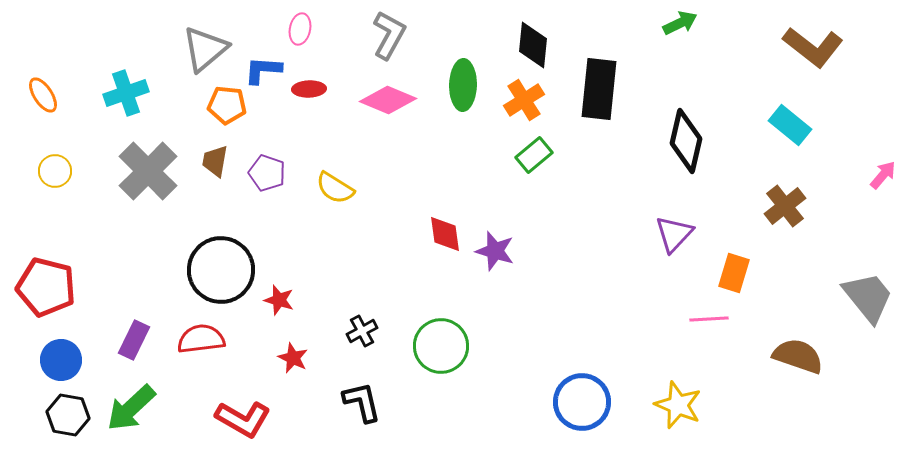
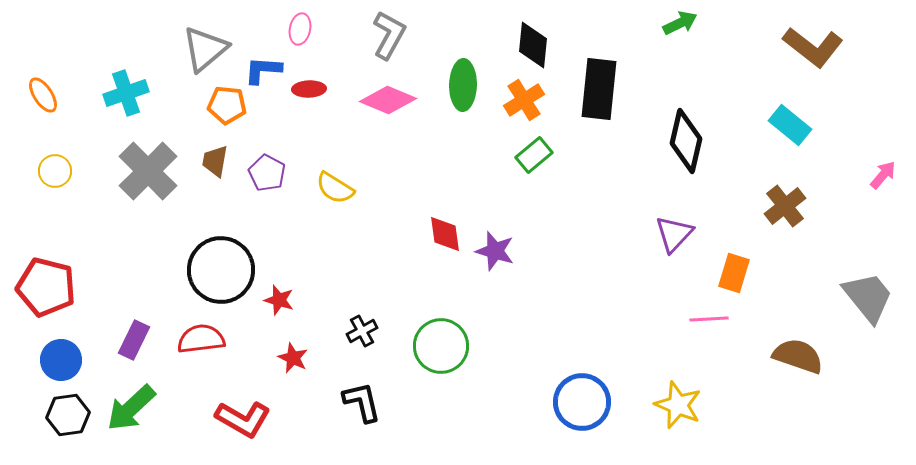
purple pentagon at (267, 173): rotated 9 degrees clockwise
black hexagon at (68, 415): rotated 18 degrees counterclockwise
